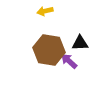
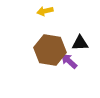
brown hexagon: moved 1 px right
